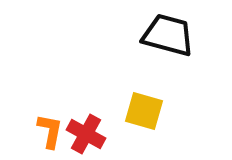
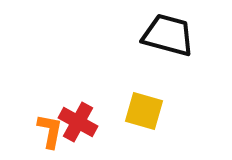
red cross: moved 8 px left, 12 px up
